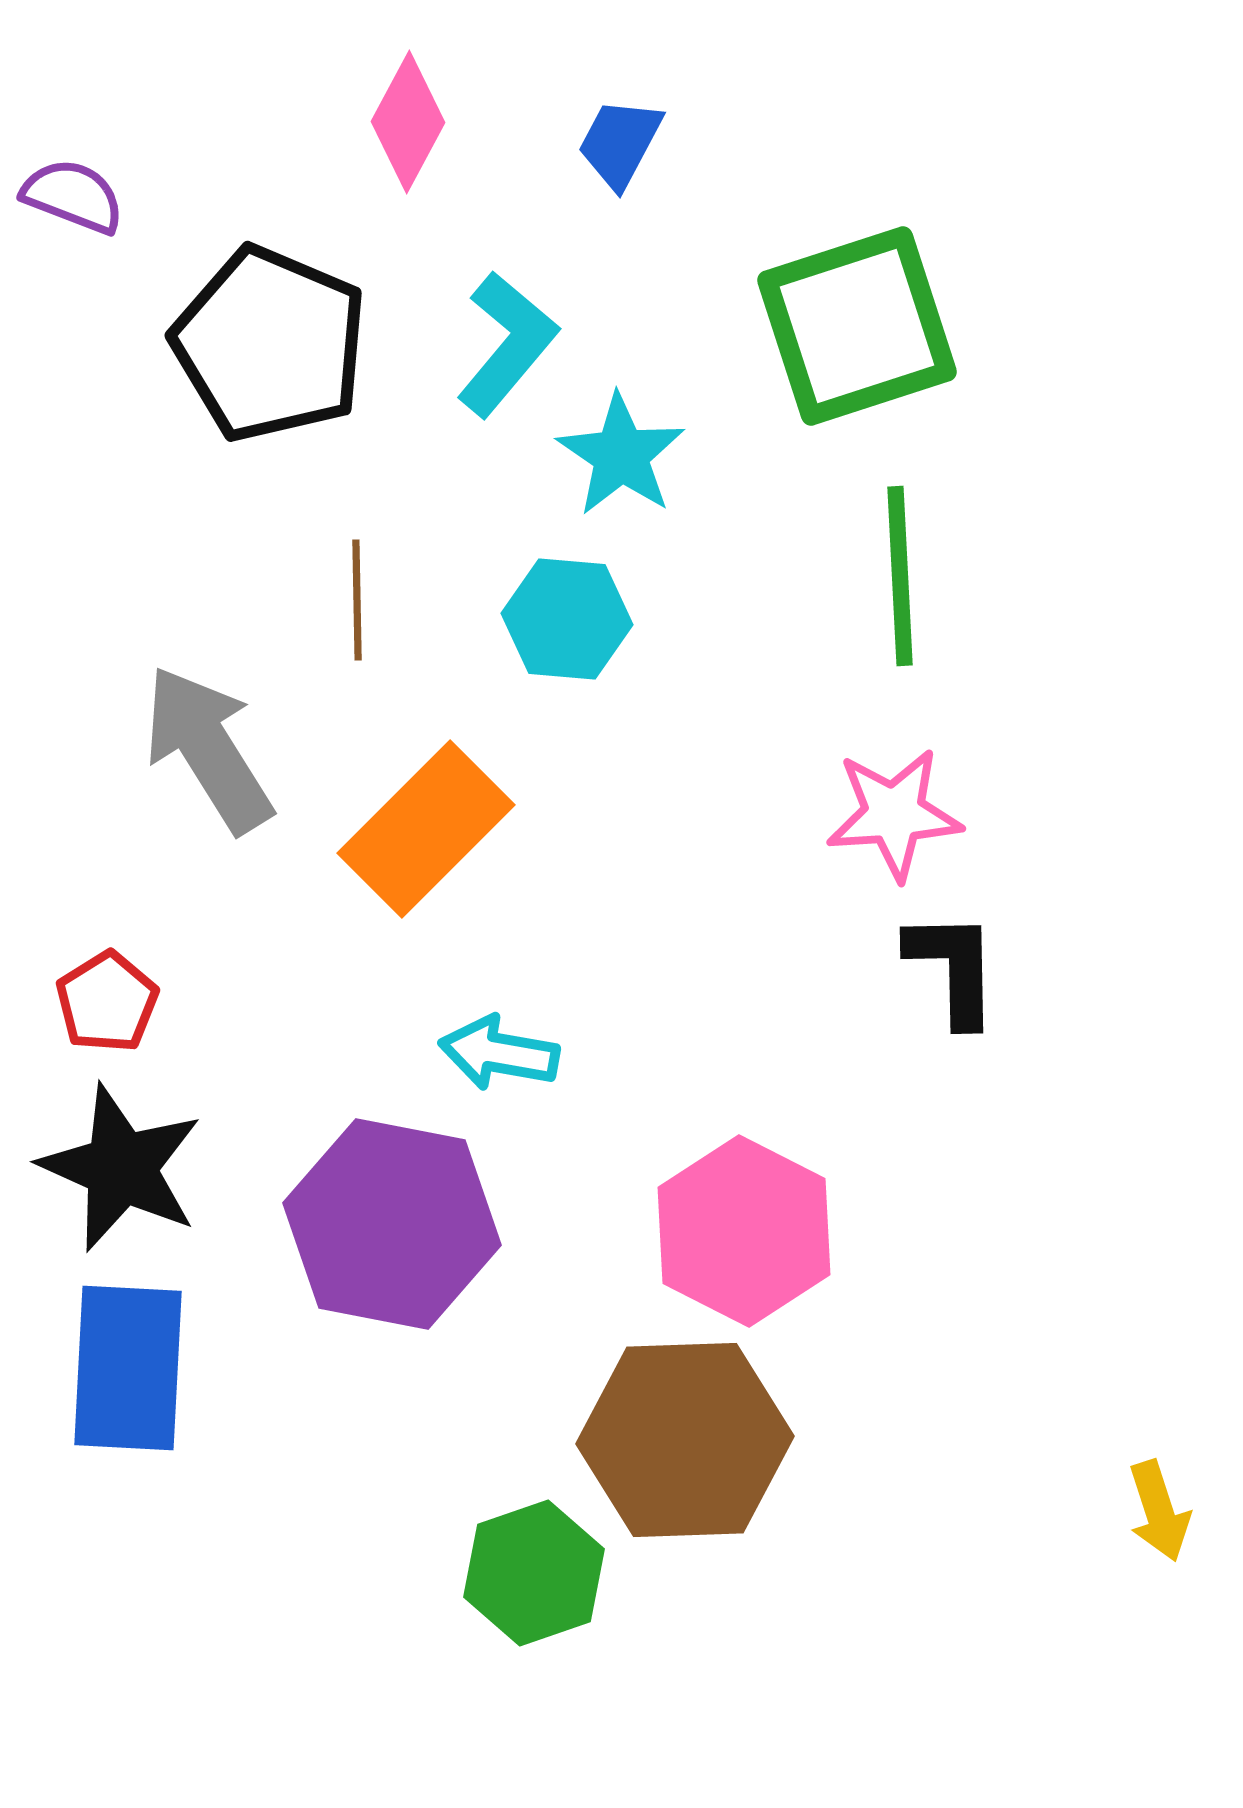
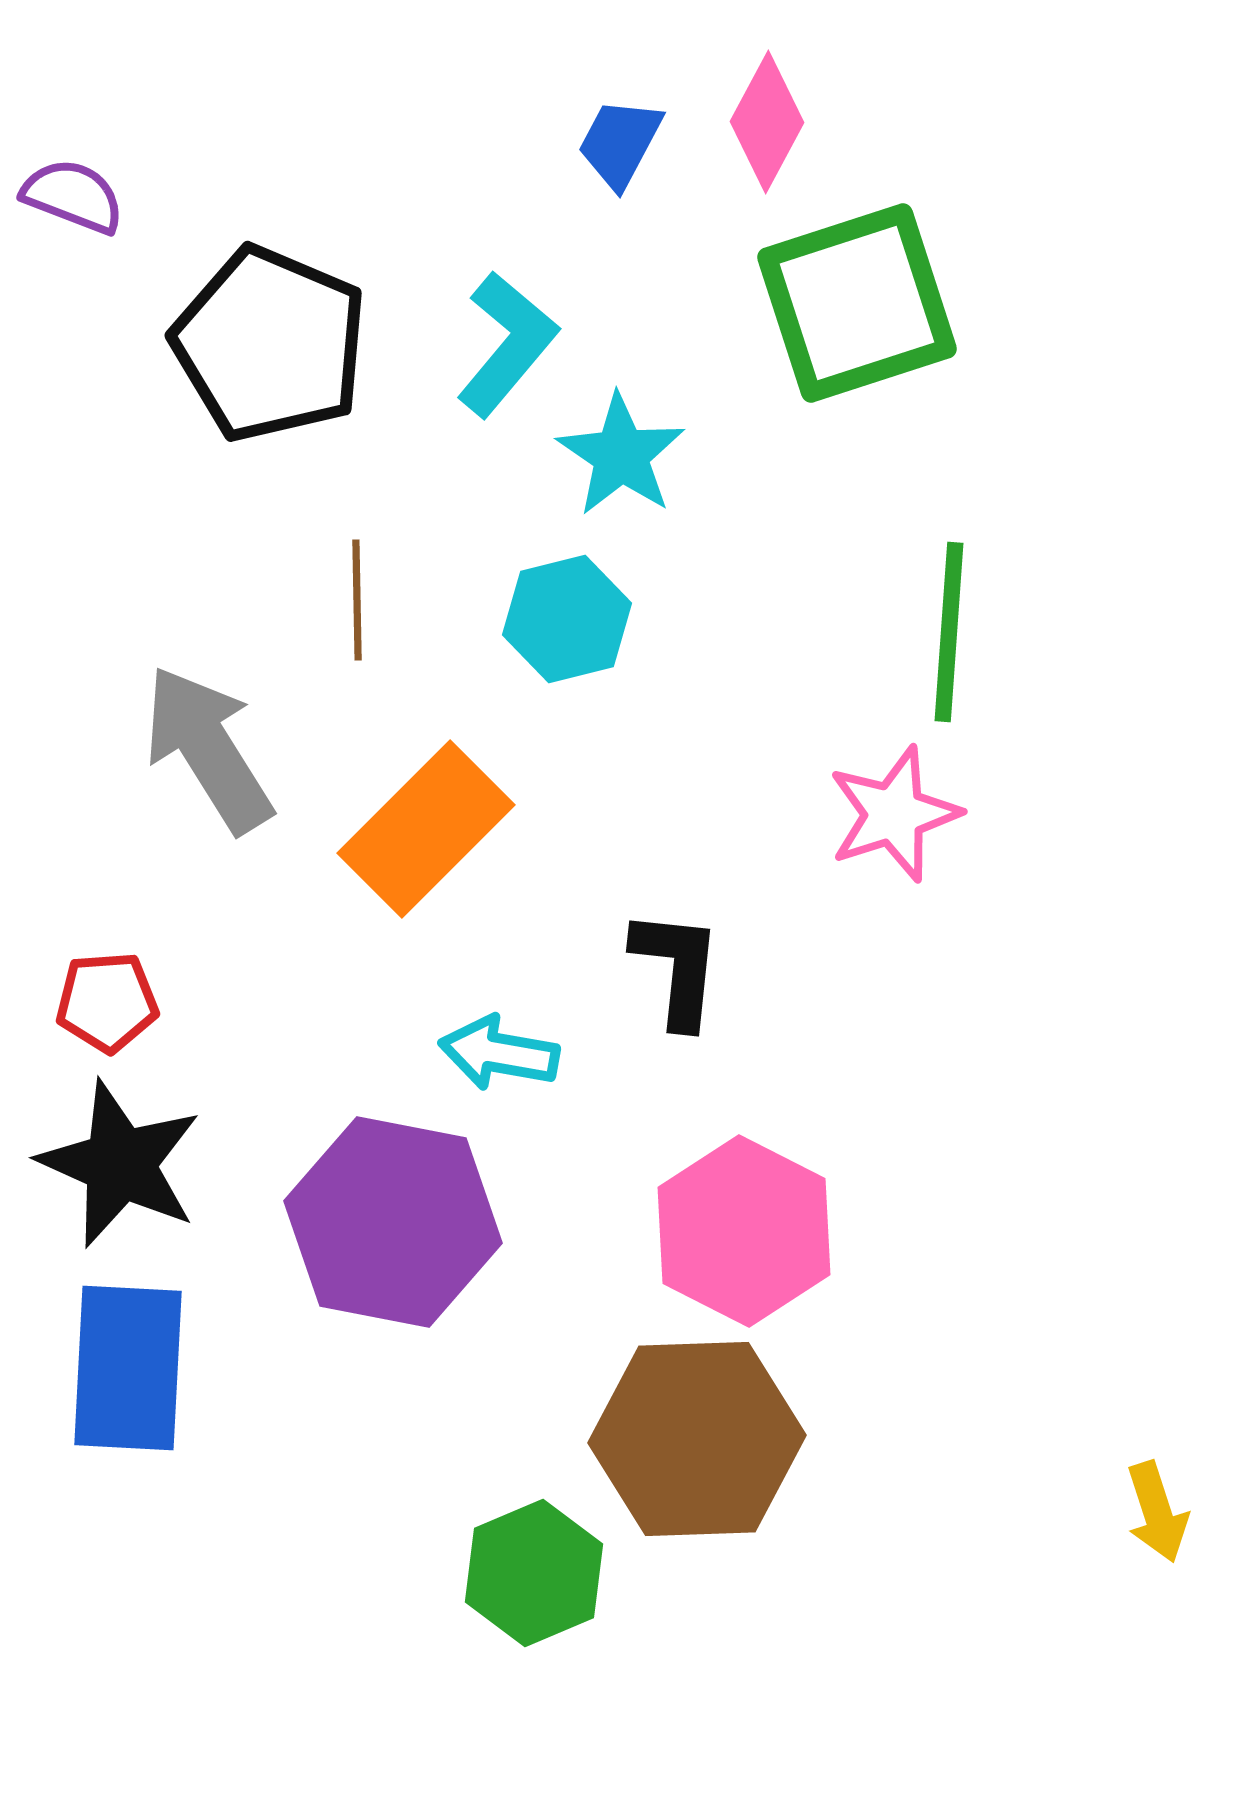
pink diamond: moved 359 px right
green square: moved 23 px up
green line: moved 49 px right, 56 px down; rotated 7 degrees clockwise
cyan hexagon: rotated 19 degrees counterclockwise
pink star: rotated 14 degrees counterclockwise
black L-shape: moved 276 px left; rotated 7 degrees clockwise
red pentagon: rotated 28 degrees clockwise
black star: moved 1 px left, 4 px up
purple hexagon: moved 1 px right, 2 px up
brown hexagon: moved 12 px right, 1 px up
yellow arrow: moved 2 px left, 1 px down
green hexagon: rotated 4 degrees counterclockwise
